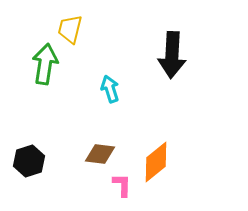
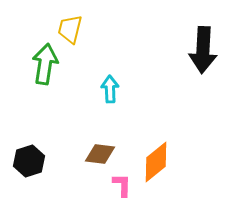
black arrow: moved 31 px right, 5 px up
cyan arrow: rotated 16 degrees clockwise
